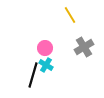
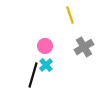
yellow line: rotated 12 degrees clockwise
pink circle: moved 2 px up
cyan cross: rotated 16 degrees clockwise
